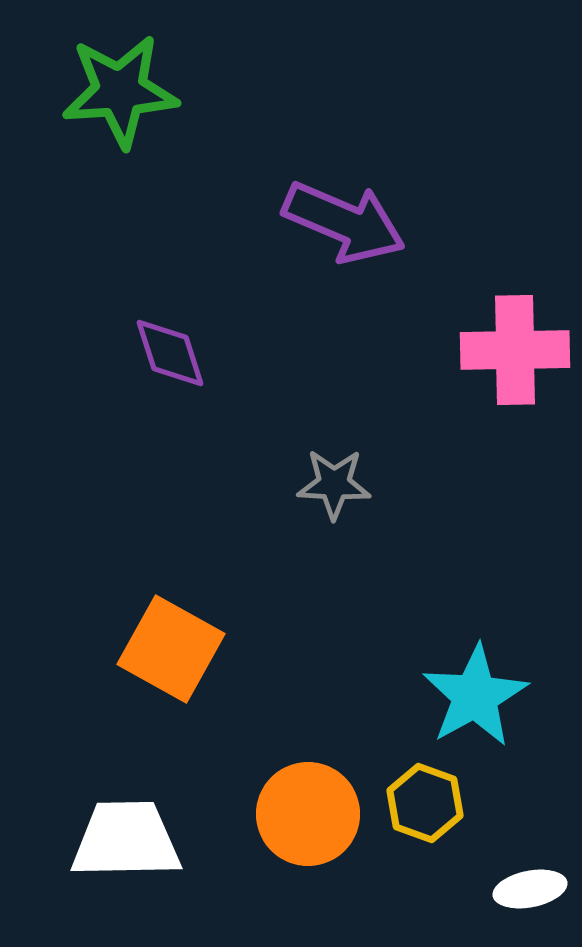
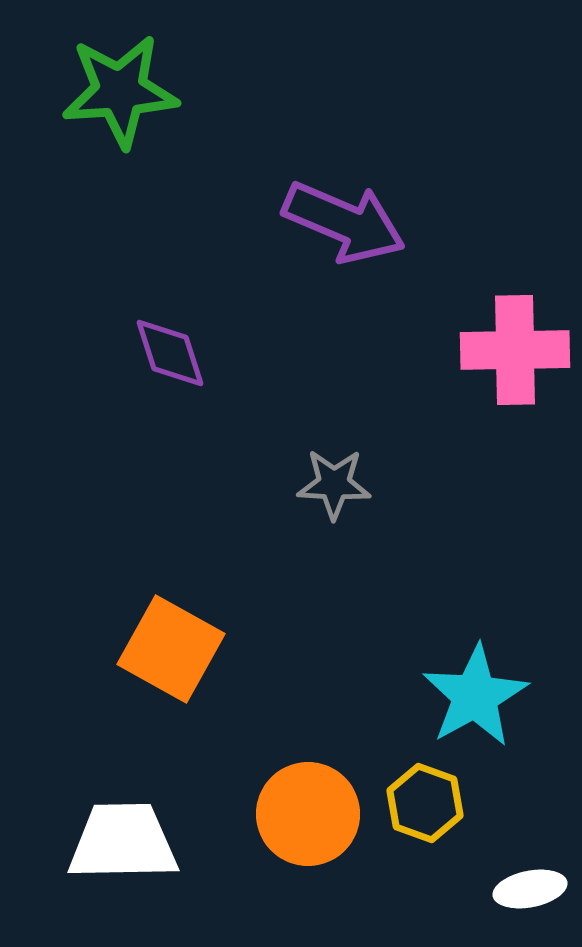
white trapezoid: moved 3 px left, 2 px down
